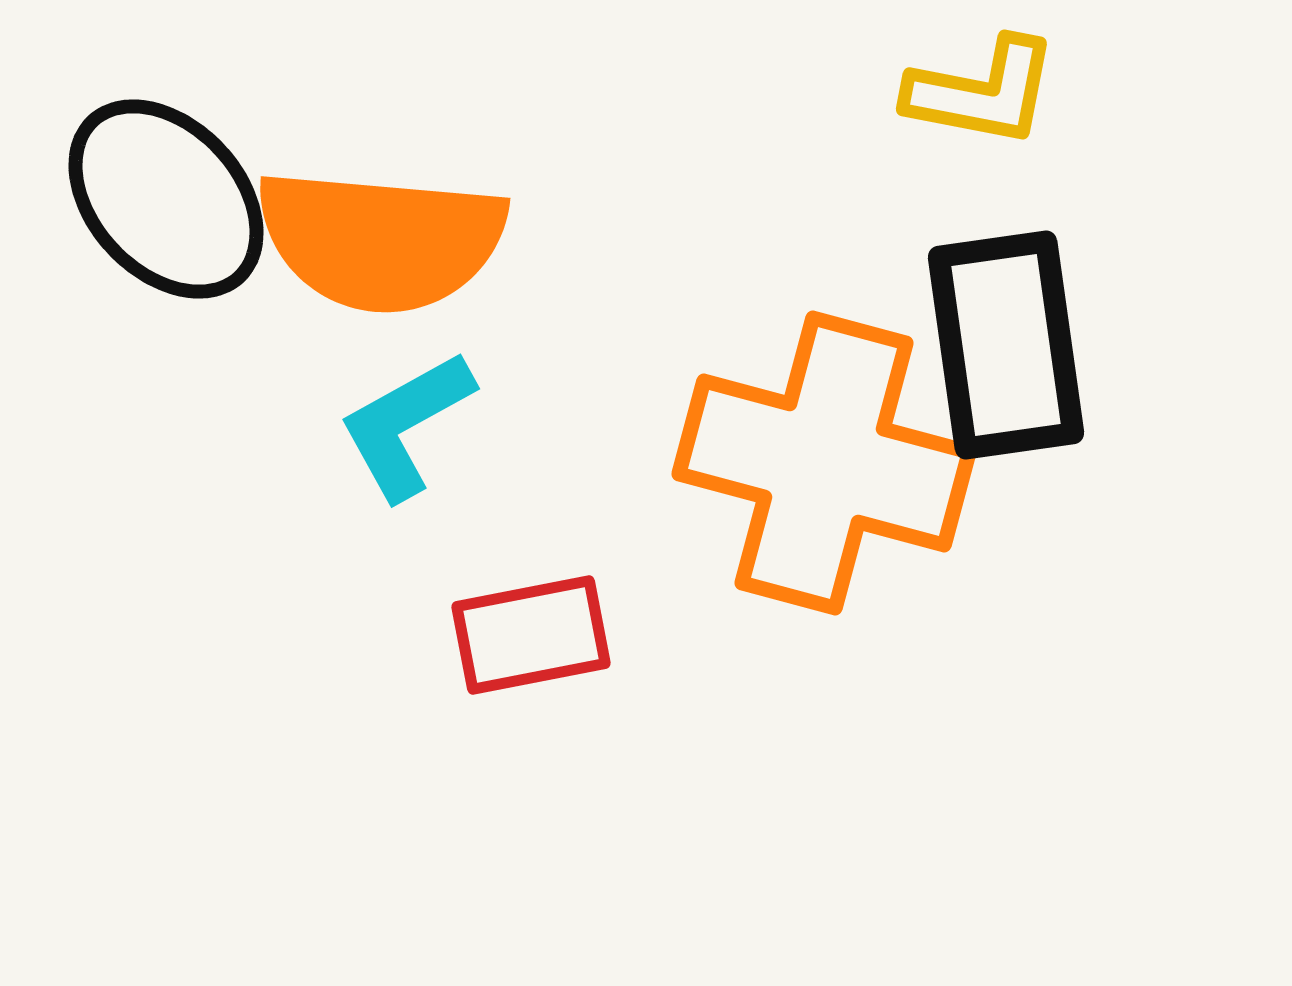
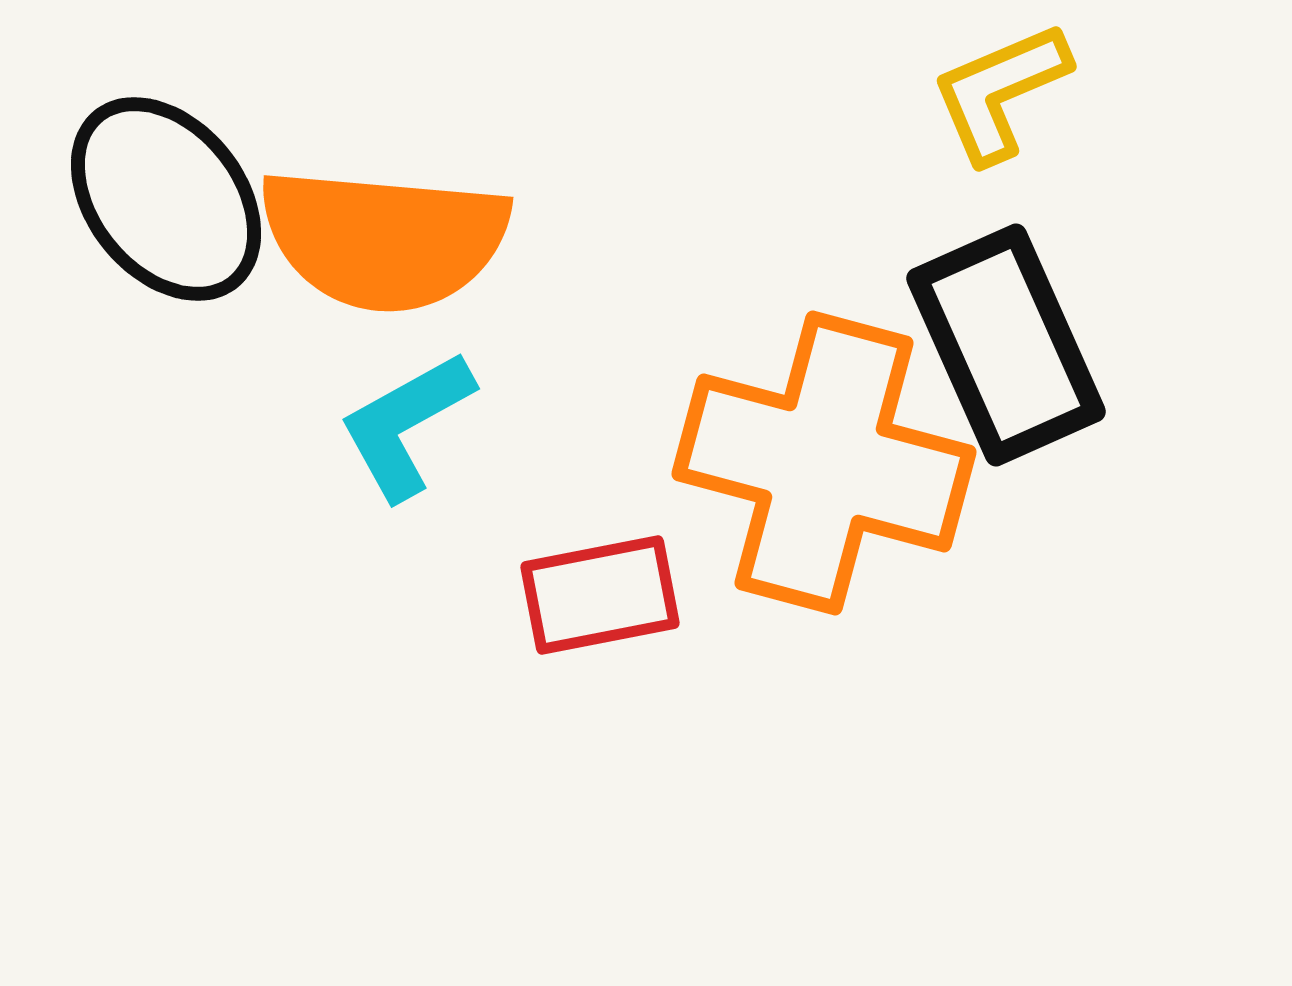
yellow L-shape: moved 18 px right; rotated 146 degrees clockwise
black ellipse: rotated 4 degrees clockwise
orange semicircle: moved 3 px right, 1 px up
black rectangle: rotated 16 degrees counterclockwise
red rectangle: moved 69 px right, 40 px up
